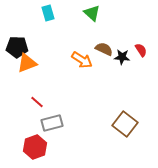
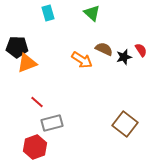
black star: moved 2 px right; rotated 21 degrees counterclockwise
